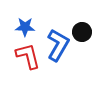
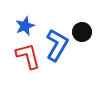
blue star: moved 1 px up; rotated 24 degrees counterclockwise
blue L-shape: moved 1 px left
